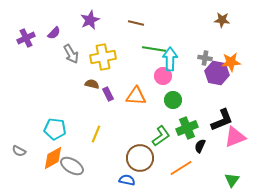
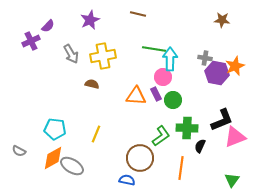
brown line: moved 2 px right, 9 px up
purple semicircle: moved 6 px left, 7 px up
purple cross: moved 5 px right, 3 px down
yellow cross: moved 1 px up
orange star: moved 4 px right, 4 px down; rotated 18 degrees counterclockwise
pink circle: moved 1 px down
purple rectangle: moved 48 px right
green cross: rotated 25 degrees clockwise
orange line: rotated 50 degrees counterclockwise
